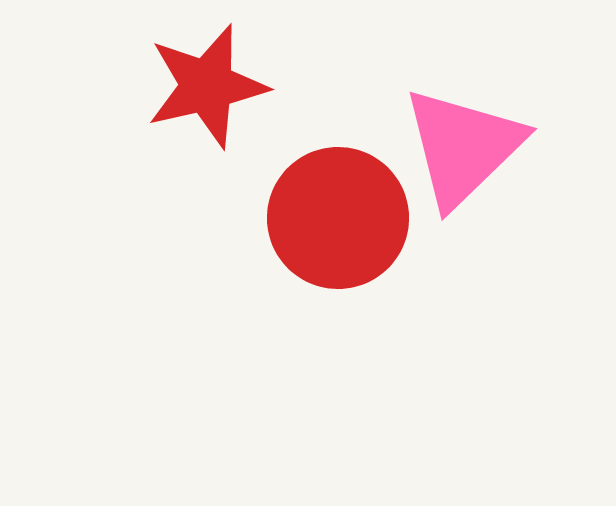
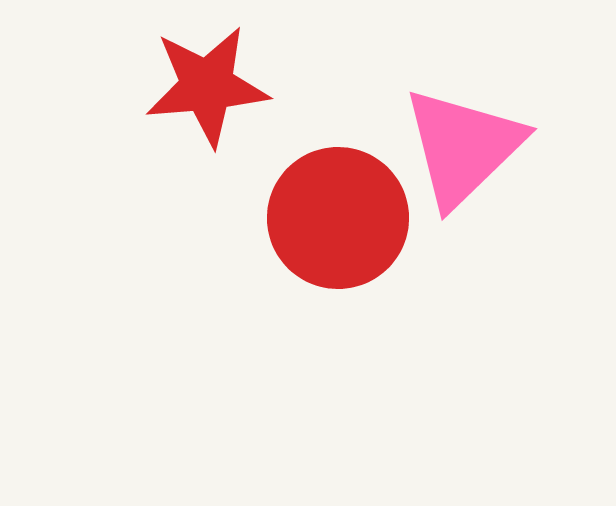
red star: rotated 8 degrees clockwise
